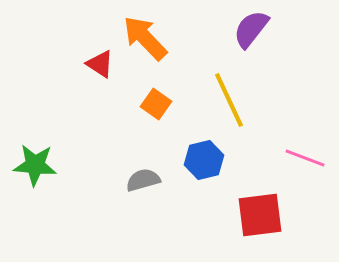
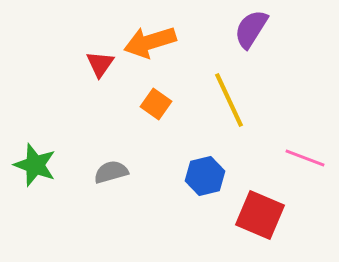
purple semicircle: rotated 6 degrees counterclockwise
orange arrow: moved 5 px right, 4 px down; rotated 63 degrees counterclockwise
red triangle: rotated 32 degrees clockwise
blue hexagon: moved 1 px right, 16 px down
green star: rotated 15 degrees clockwise
gray semicircle: moved 32 px left, 8 px up
red square: rotated 30 degrees clockwise
